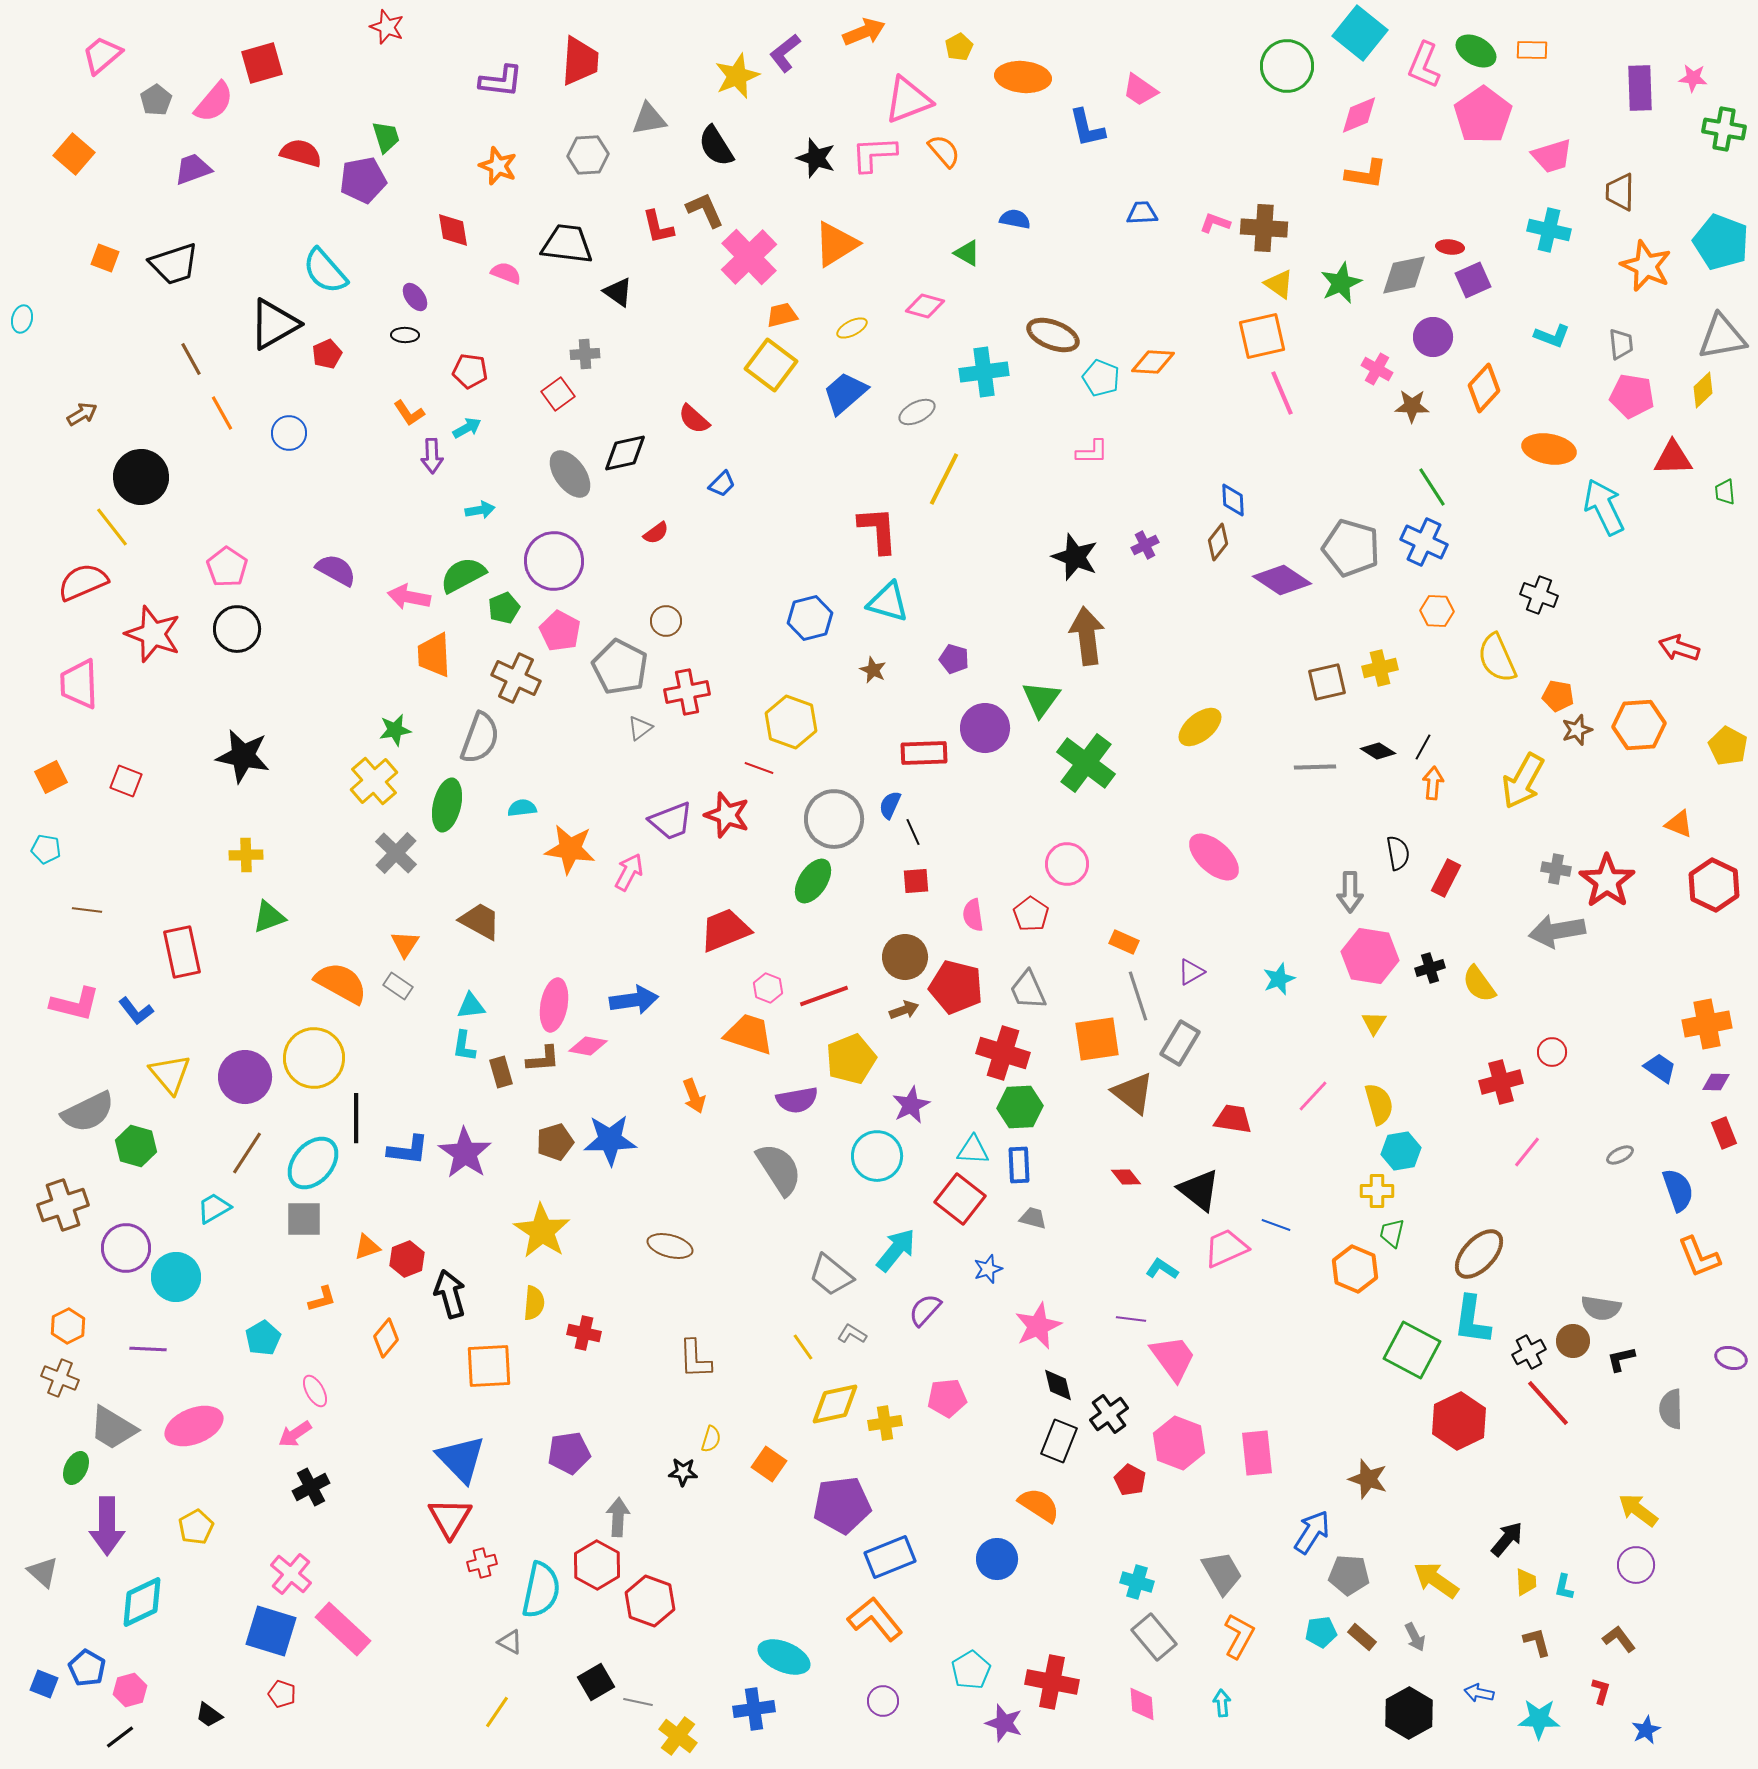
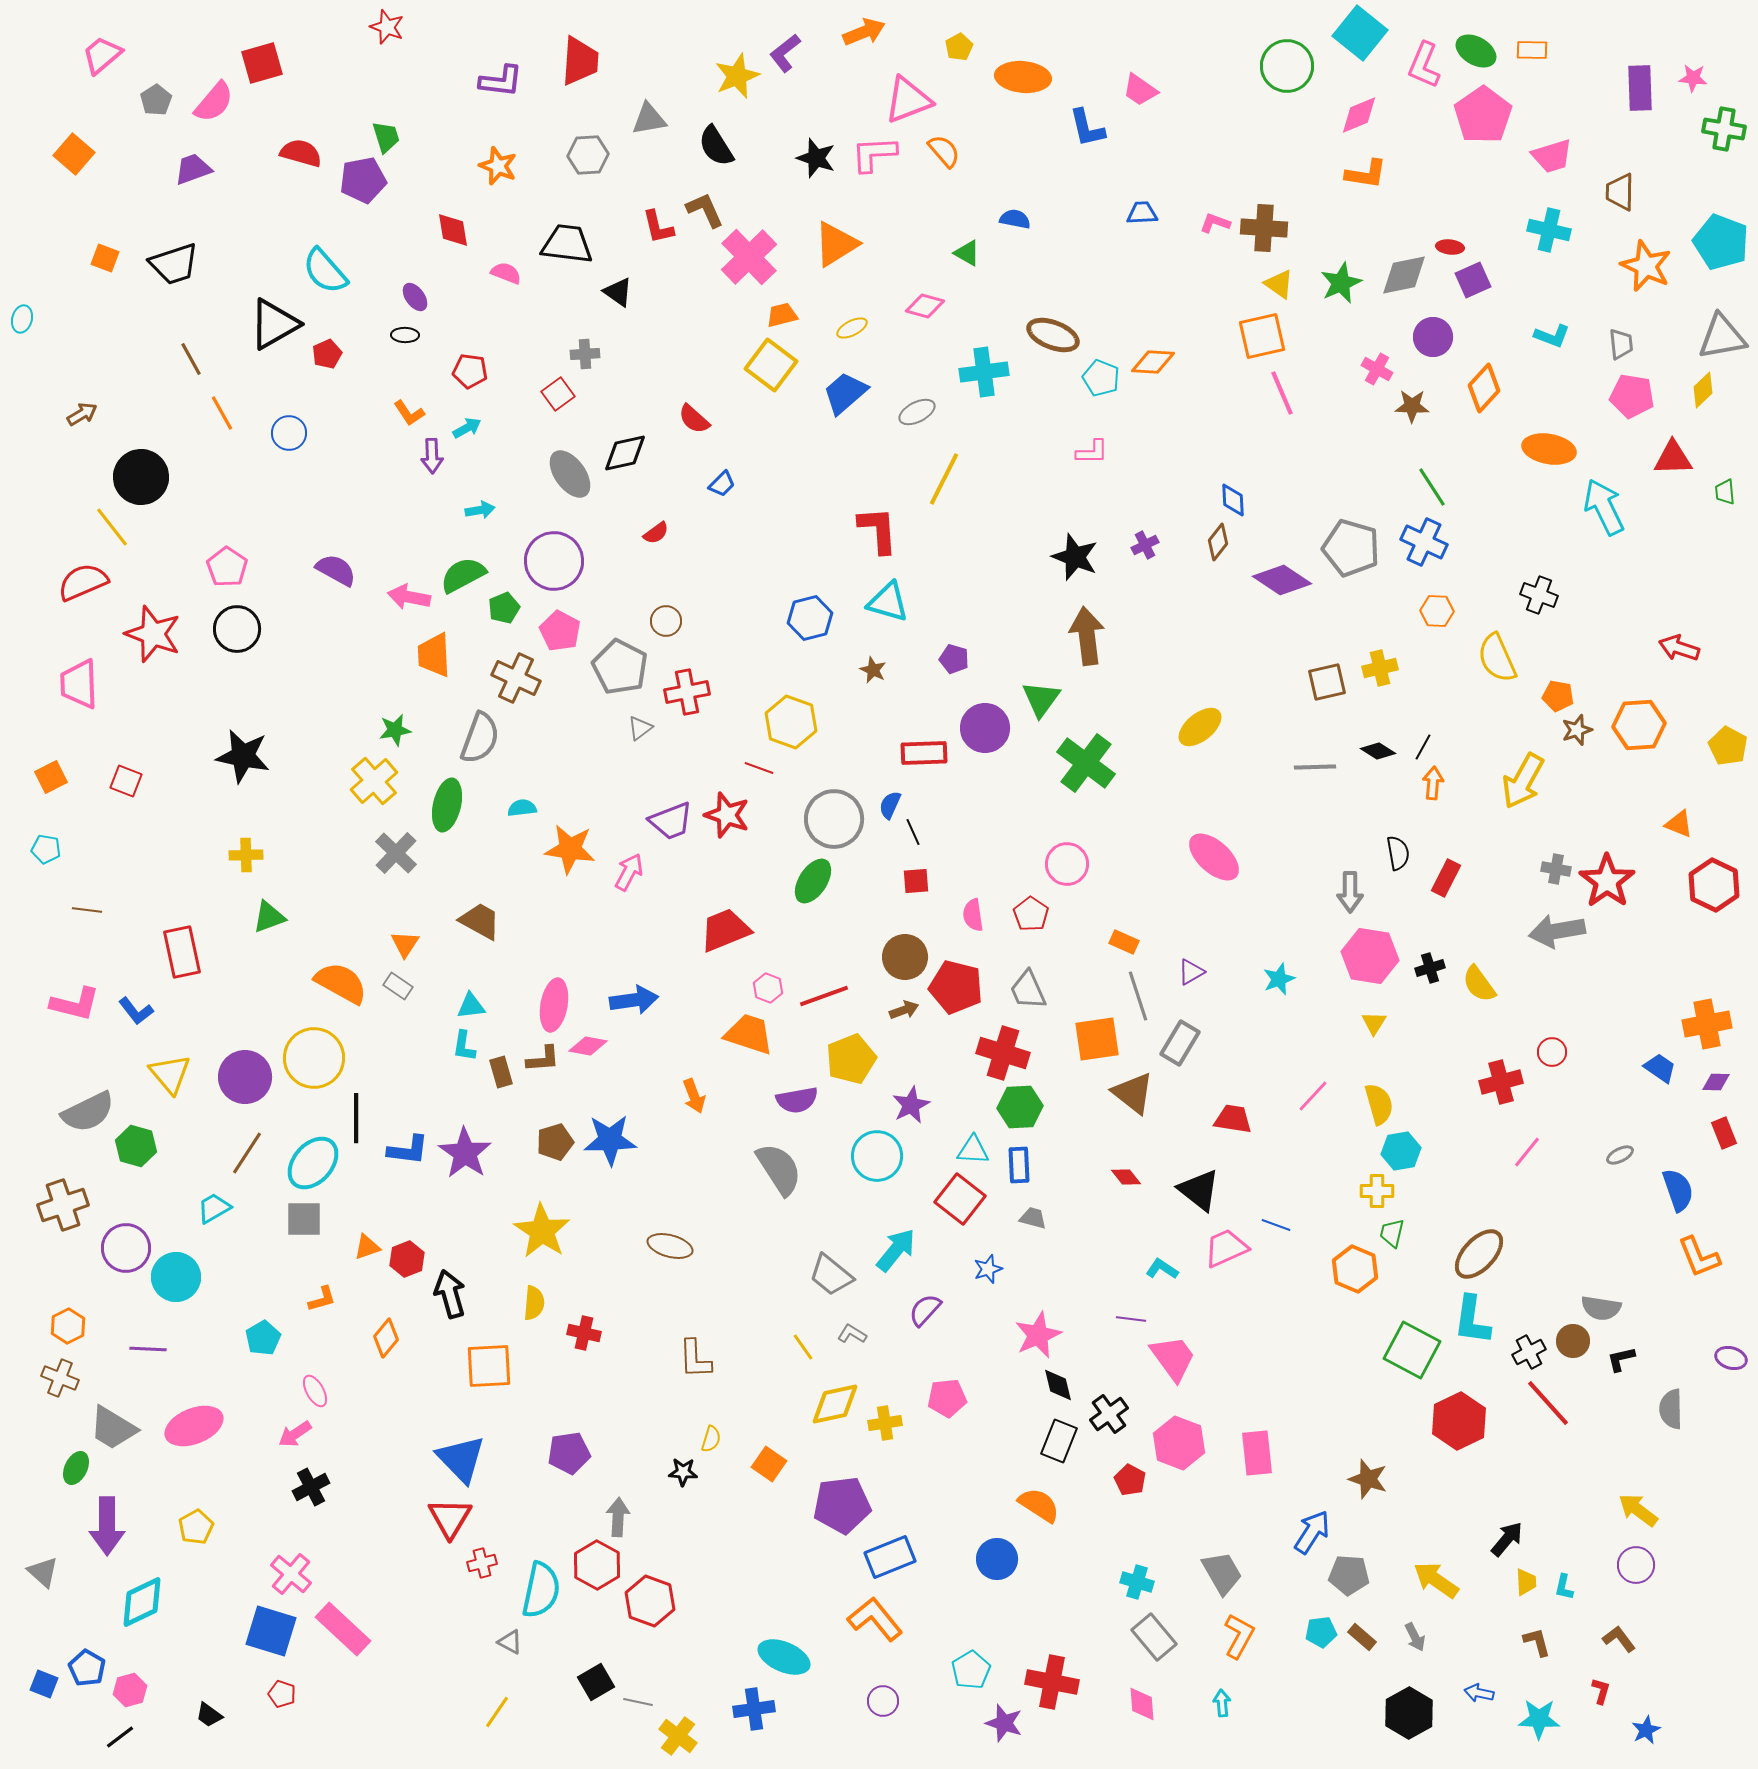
pink star at (1038, 1326): moved 9 px down
